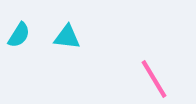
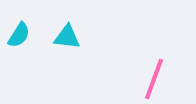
pink line: rotated 51 degrees clockwise
